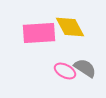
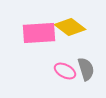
yellow diamond: rotated 24 degrees counterclockwise
gray semicircle: moved 1 px right, 1 px down; rotated 40 degrees clockwise
